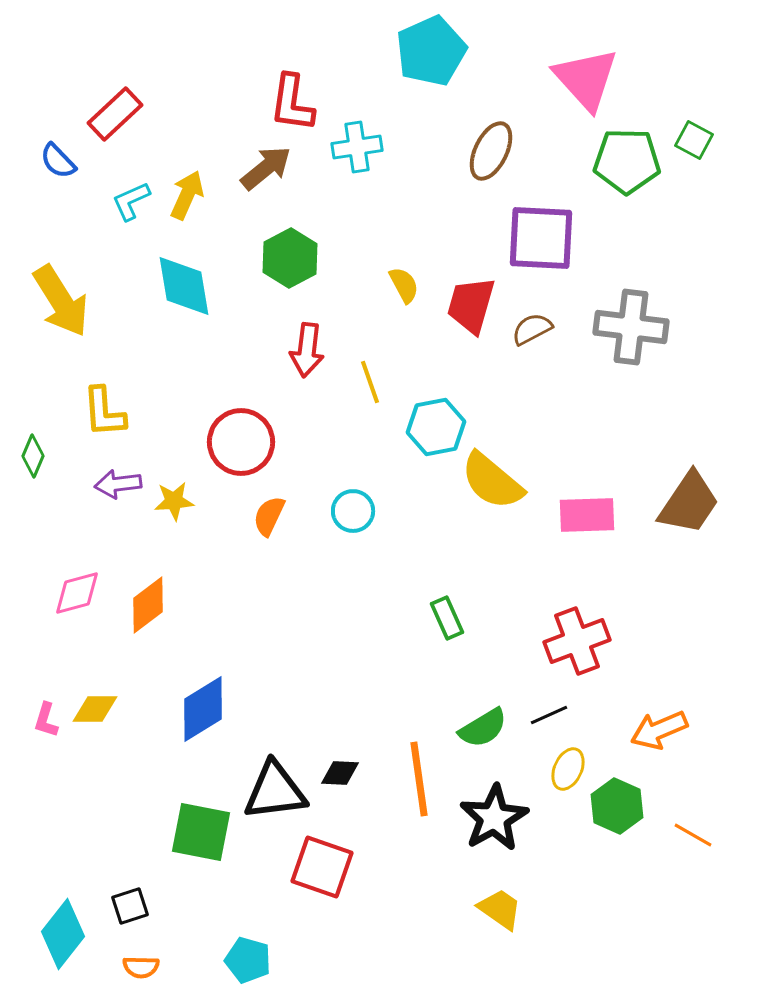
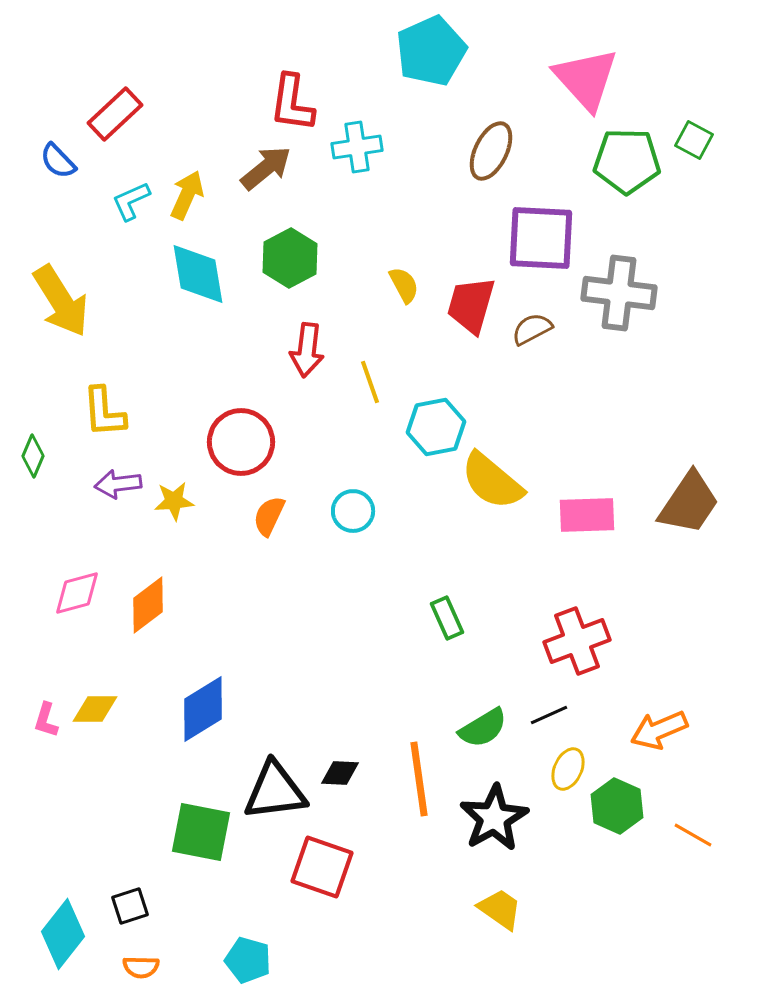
cyan diamond at (184, 286): moved 14 px right, 12 px up
gray cross at (631, 327): moved 12 px left, 34 px up
